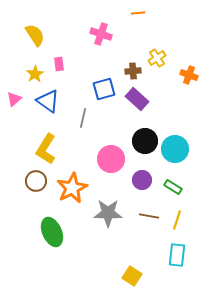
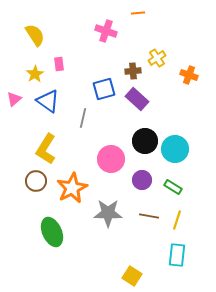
pink cross: moved 5 px right, 3 px up
